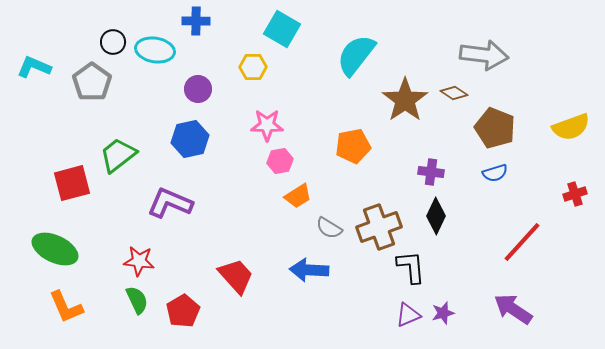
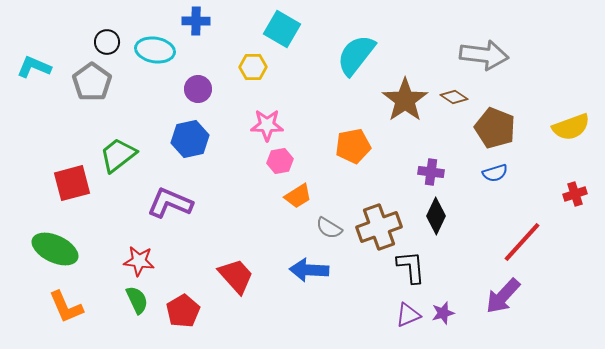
black circle: moved 6 px left
brown diamond: moved 4 px down
purple arrow: moved 10 px left, 13 px up; rotated 81 degrees counterclockwise
